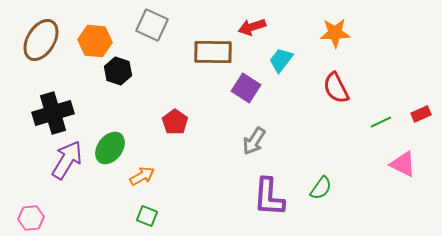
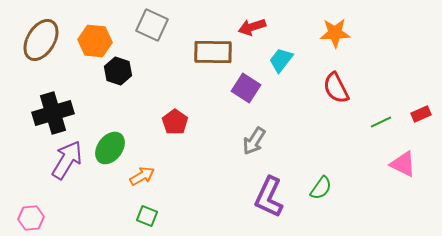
purple L-shape: rotated 21 degrees clockwise
